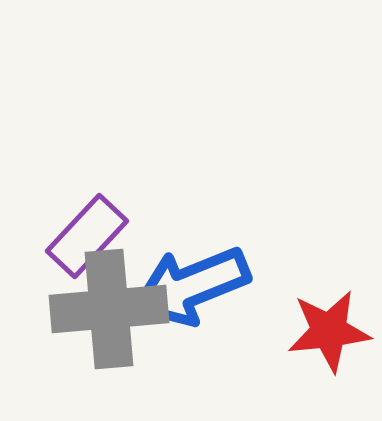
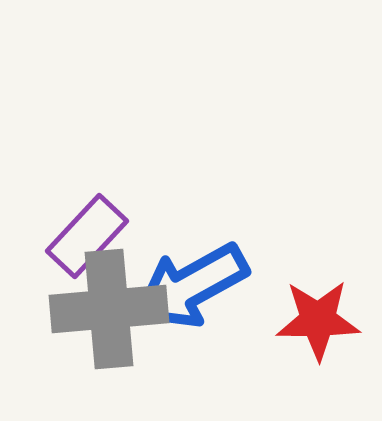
blue arrow: rotated 7 degrees counterclockwise
red star: moved 11 px left, 11 px up; rotated 6 degrees clockwise
